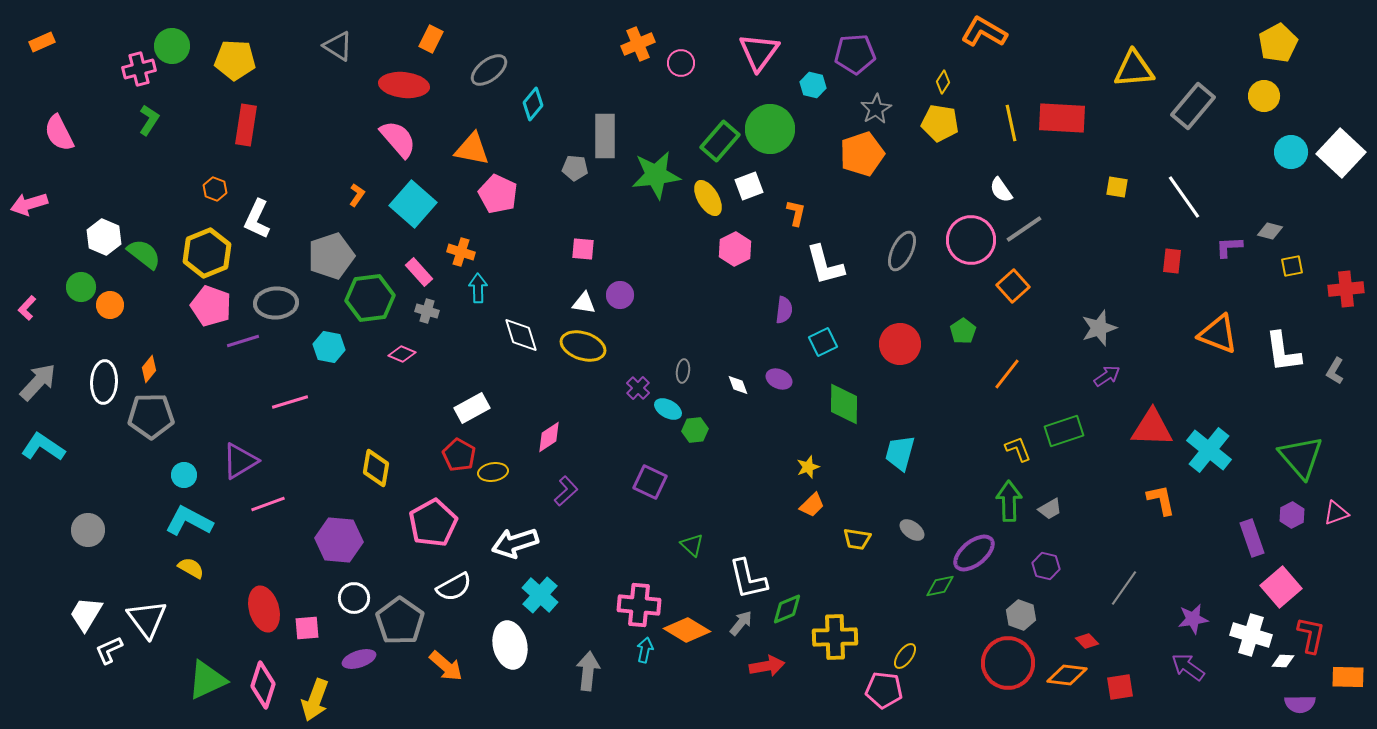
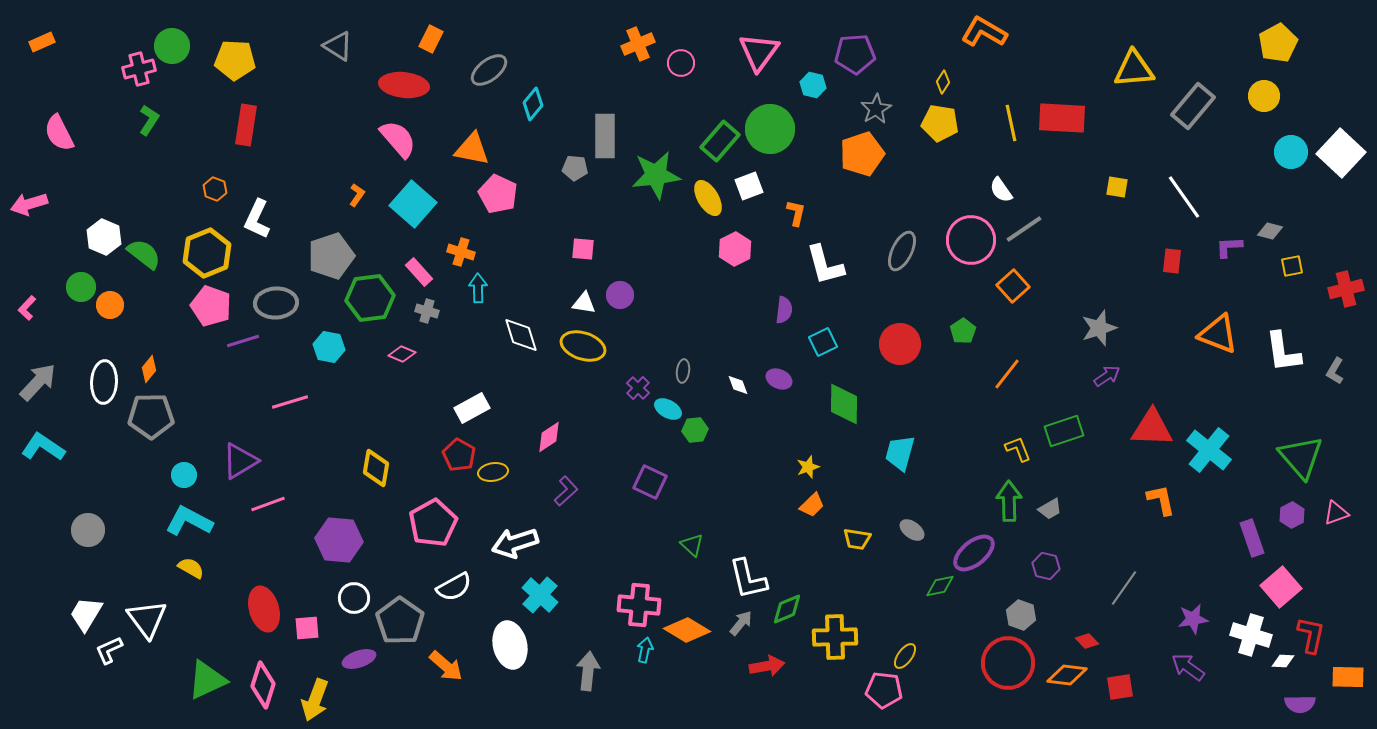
red cross at (1346, 289): rotated 8 degrees counterclockwise
